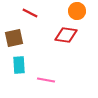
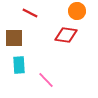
brown square: rotated 12 degrees clockwise
pink line: rotated 36 degrees clockwise
